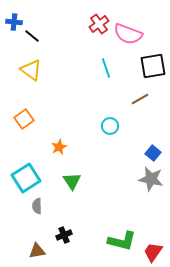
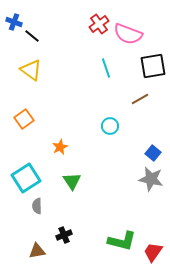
blue cross: rotated 14 degrees clockwise
orange star: moved 1 px right
